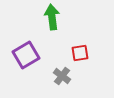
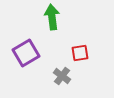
purple square: moved 2 px up
